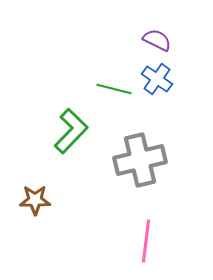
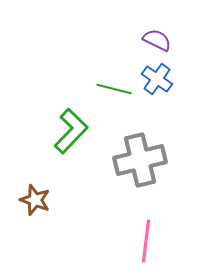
brown star: rotated 20 degrees clockwise
